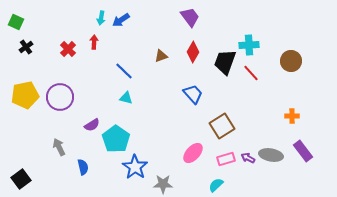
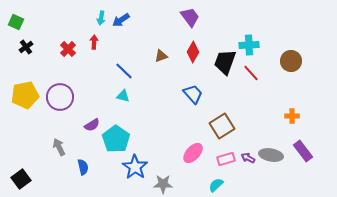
cyan triangle: moved 3 px left, 2 px up
